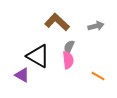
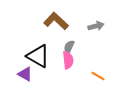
brown L-shape: moved 1 px left, 1 px up
purple triangle: moved 3 px right, 1 px up
